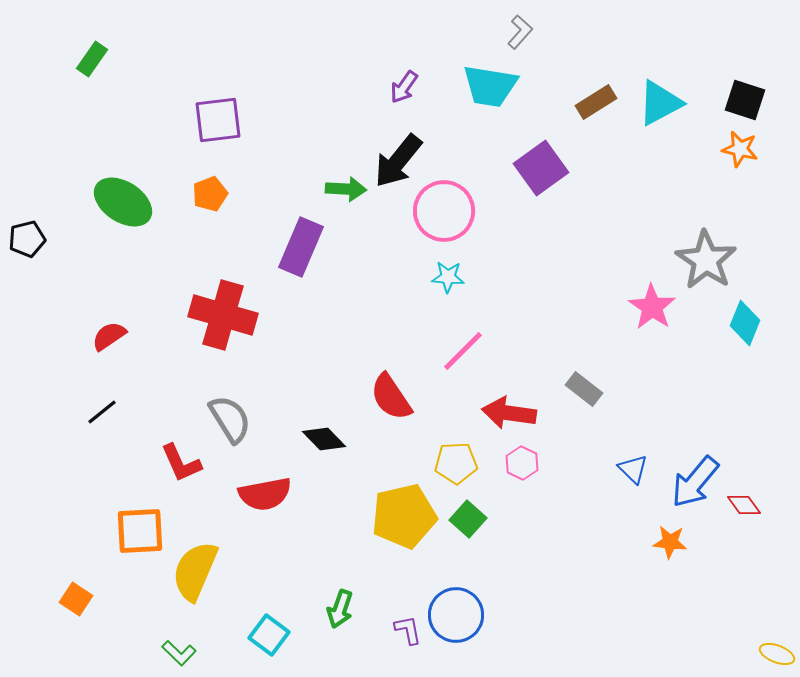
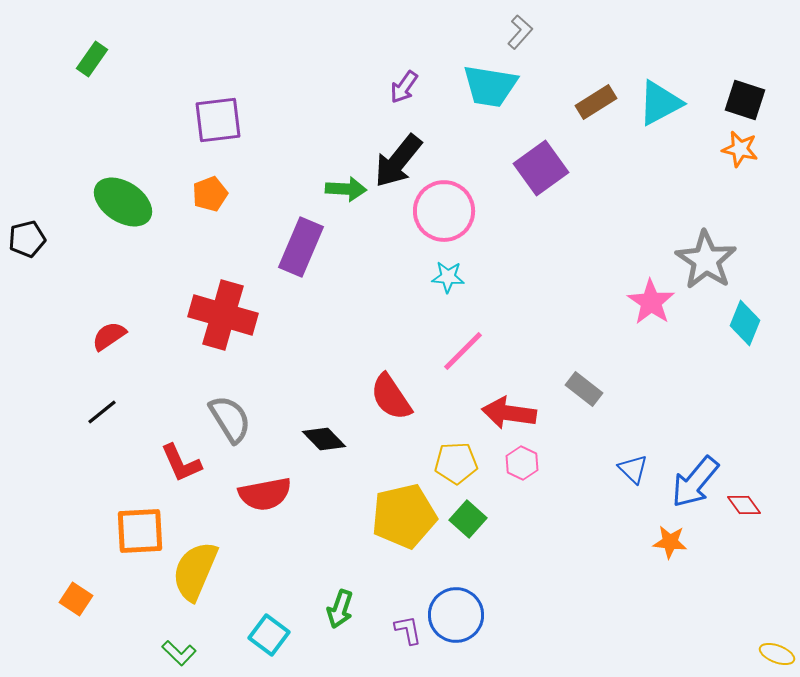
pink star at (652, 307): moved 1 px left, 5 px up
